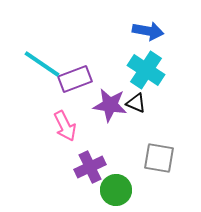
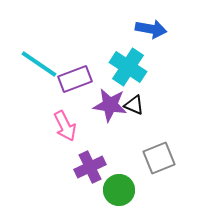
blue arrow: moved 3 px right, 2 px up
cyan line: moved 3 px left
cyan cross: moved 18 px left, 3 px up
black triangle: moved 2 px left, 2 px down
gray square: rotated 32 degrees counterclockwise
green circle: moved 3 px right
